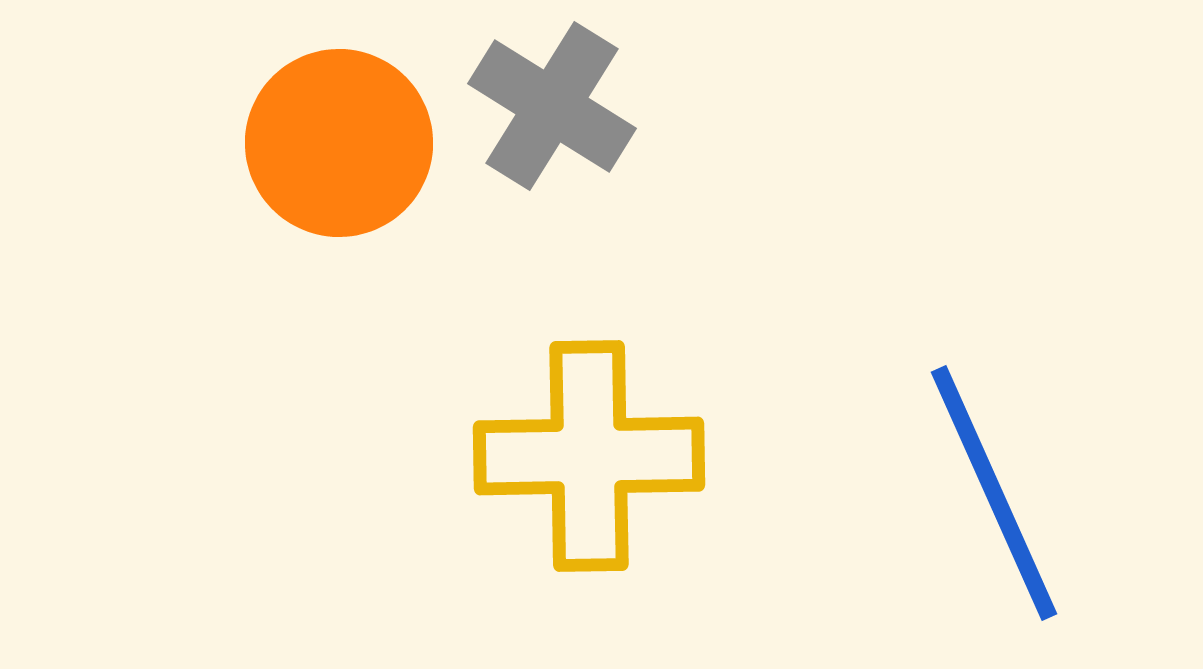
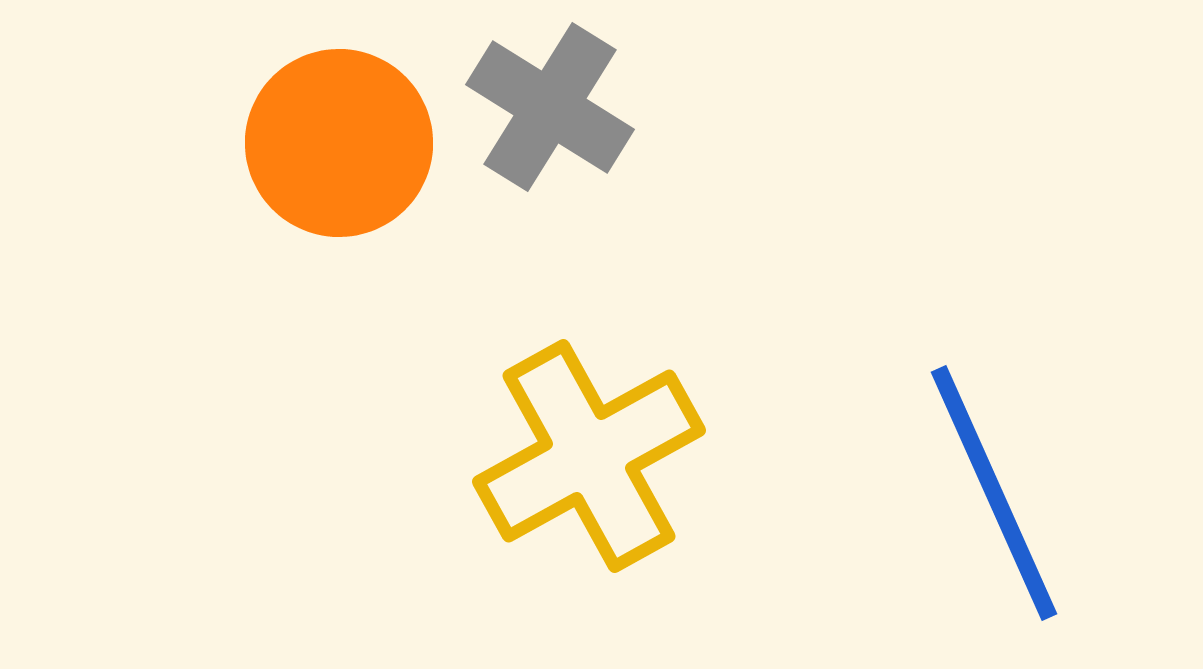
gray cross: moved 2 px left, 1 px down
yellow cross: rotated 28 degrees counterclockwise
